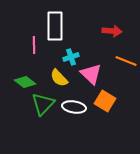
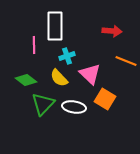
cyan cross: moved 4 px left, 1 px up
pink triangle: moved 1 px left
green diamond: moved 1 px right, 2 px up
orange square: moved 2 px up
